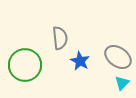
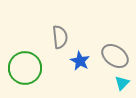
gray semicircle: moved 1 px up
gray ellipse: moved 3 px left, 1 px up
green circle: moved 3 px down
